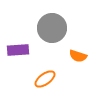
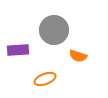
gray circle: moved 2 px right, 2 px down
orange ellipse: rotated 15 degrees clockwise
